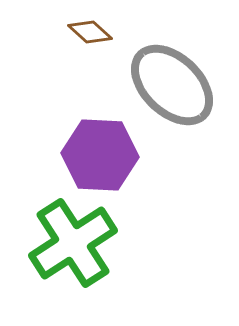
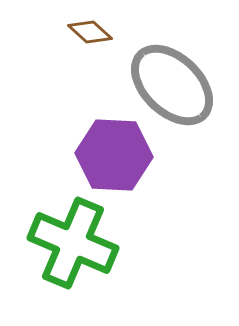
purple hexagon: moved 14 px right
green cross: rotated 34 degrees counterclockwise
